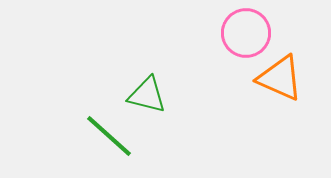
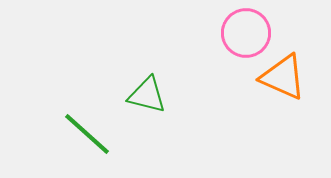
orange triangle: moved 3 px right, 1 px up
green line: moved 22 px left, 2 px up
